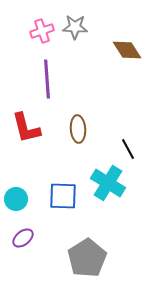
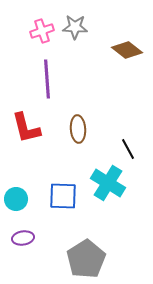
brown diamond: rotated 20 degrees counterclockwise
purple ellipse: rotated 30 degrees clockwise
gray pentagon: moved 1 px left, 1 px down
